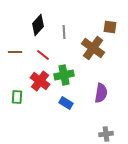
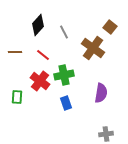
brown square: rotated 32 degrees clockwise
gray line: rotated 24 degrees counterclockwise
blue rectangle: rotated 40 degrees clockwise
